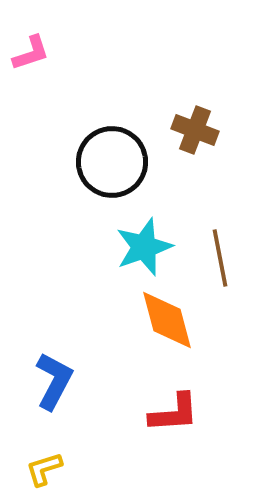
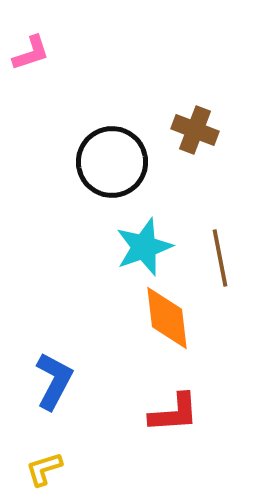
orange diamond: moved 2 px up; rotated 8 degrees clockwise
